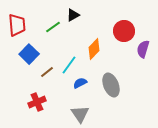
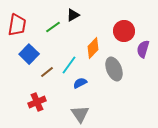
red trapezoid: rotated 15 degrees clockwise
orange diamond: moved 1 px left, 1 px up
gray ellipse: moved 3 px right, 16 px up
